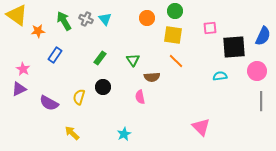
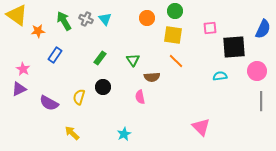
blue semicircle: moved 7 px up
